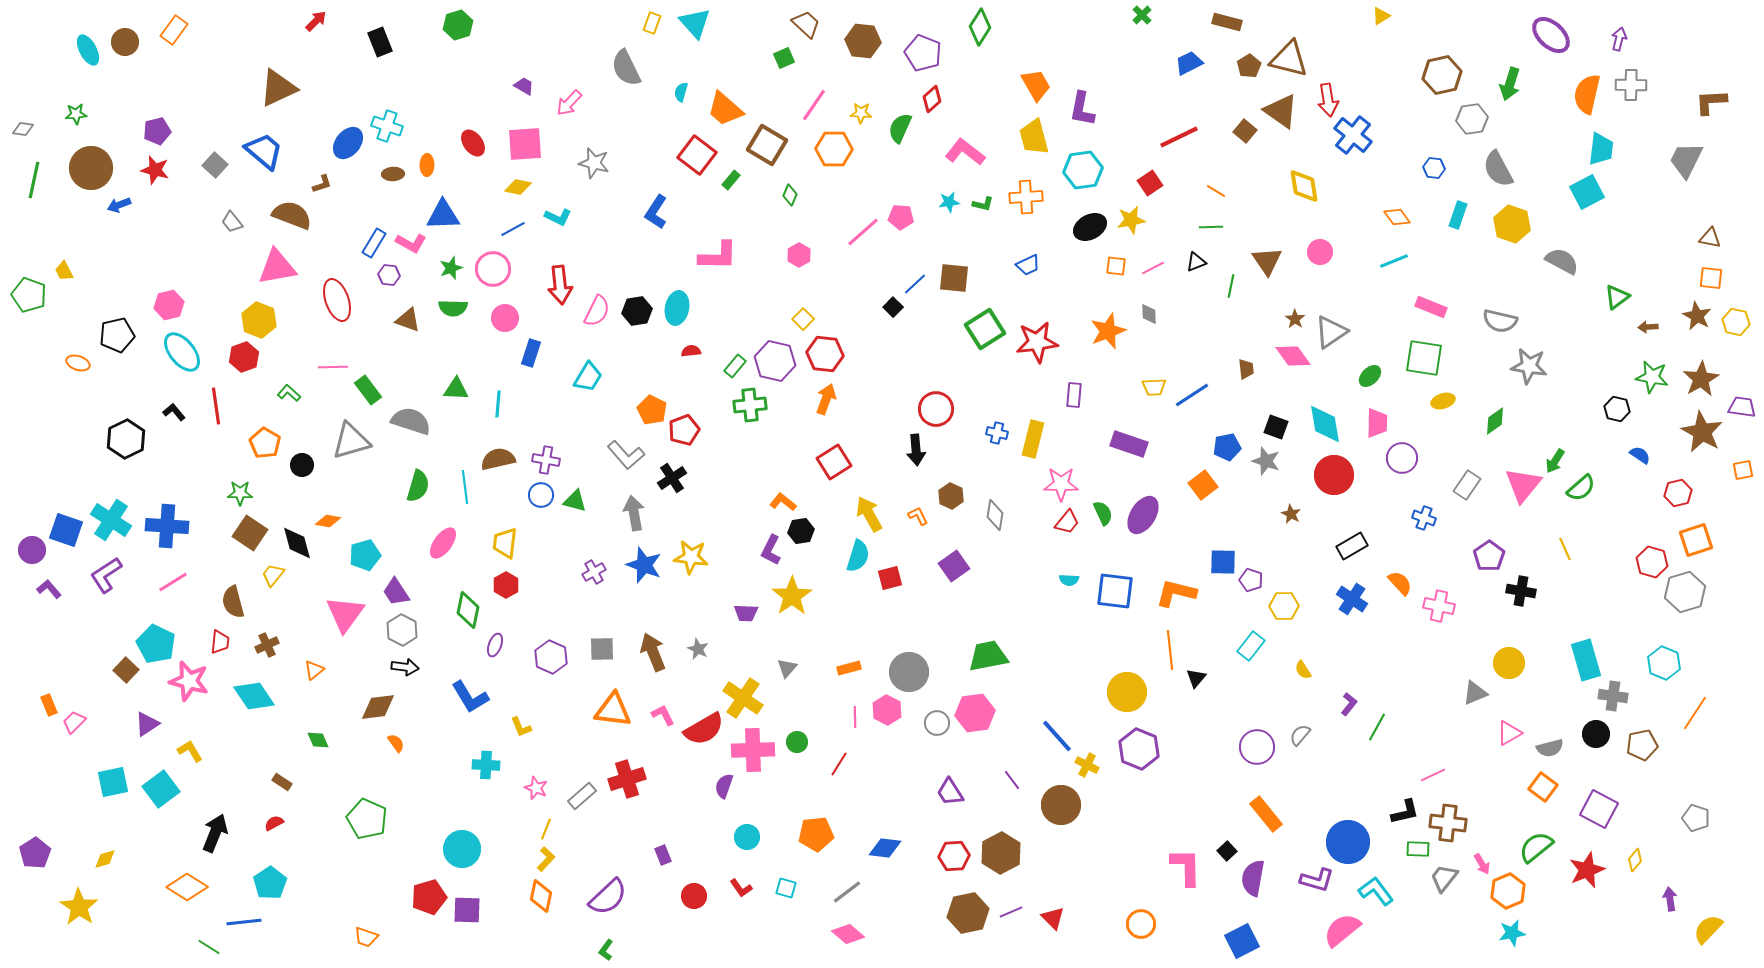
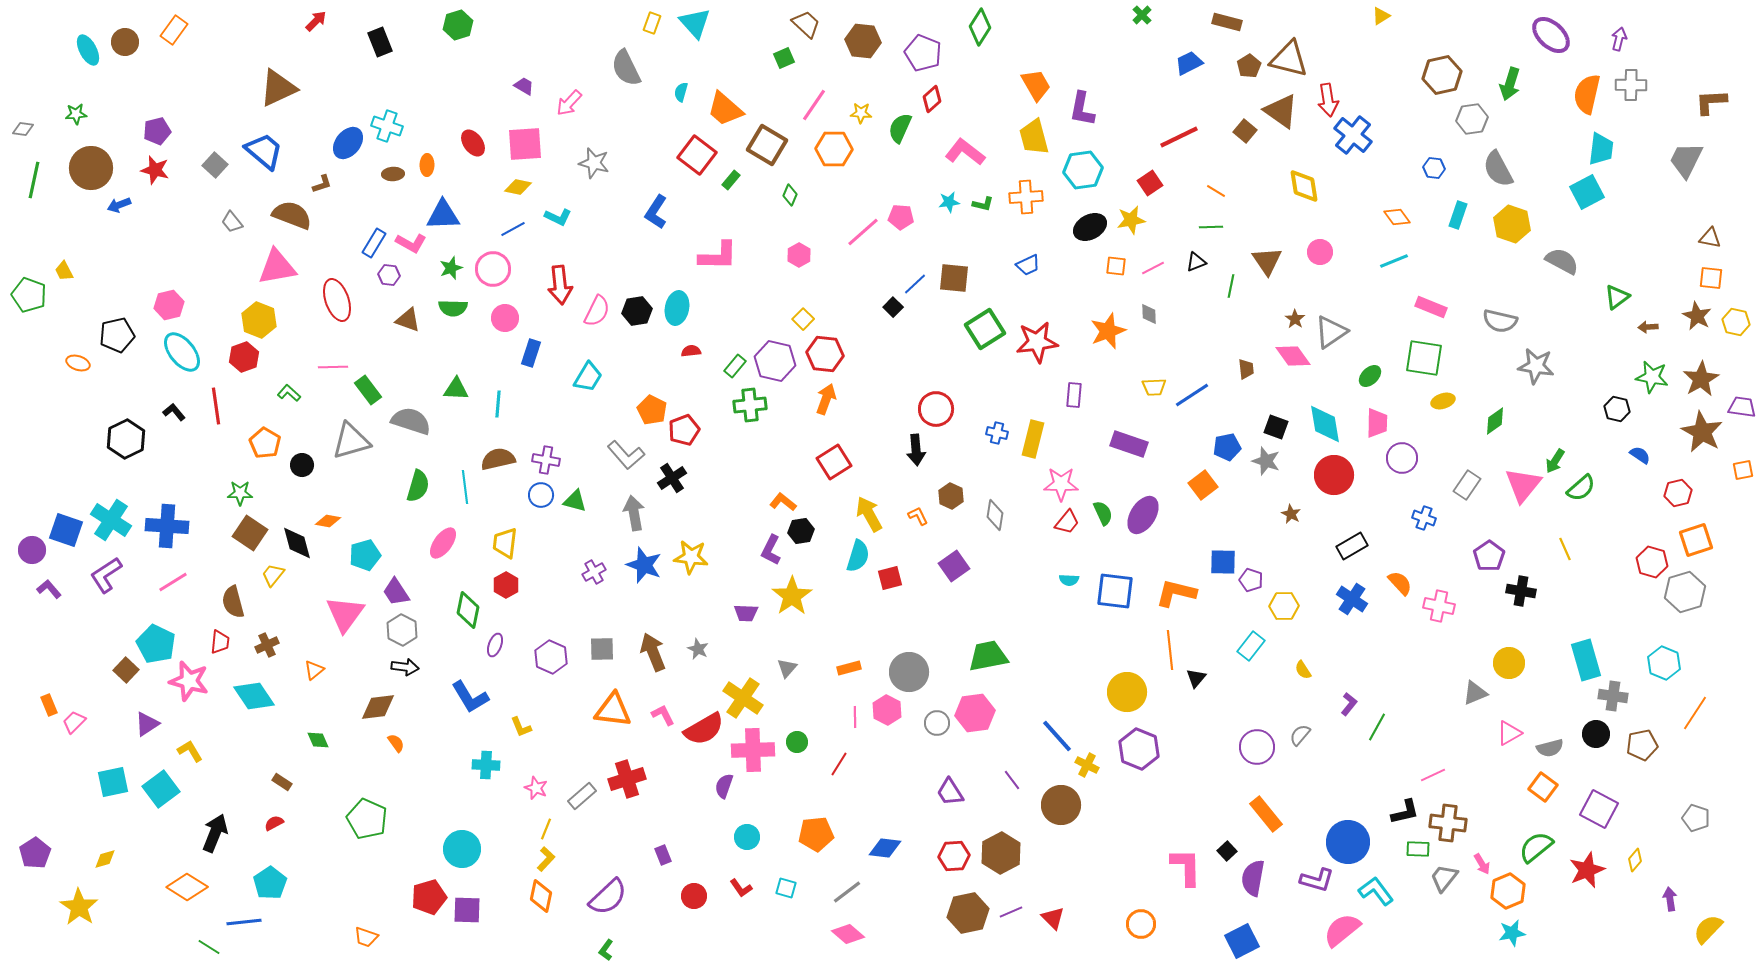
gray star at (1529, 366): moved 7 px right
